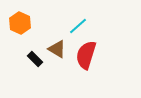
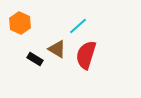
black rectangle: rotated 14 degrees counterclockwise
